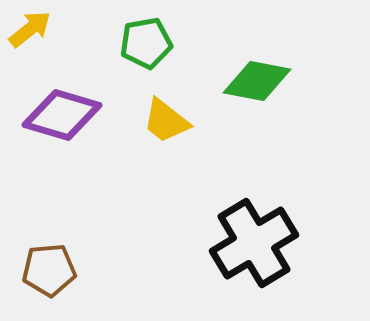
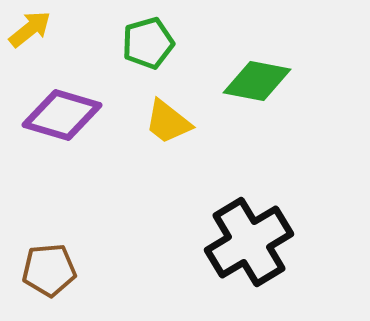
green pentagon: moved 2 px right; rotated 6 degrees counterclockwise
yellow trapezoid: moved 2 px right, 1 px down
black cross: moved 5 px left, 1 px up
